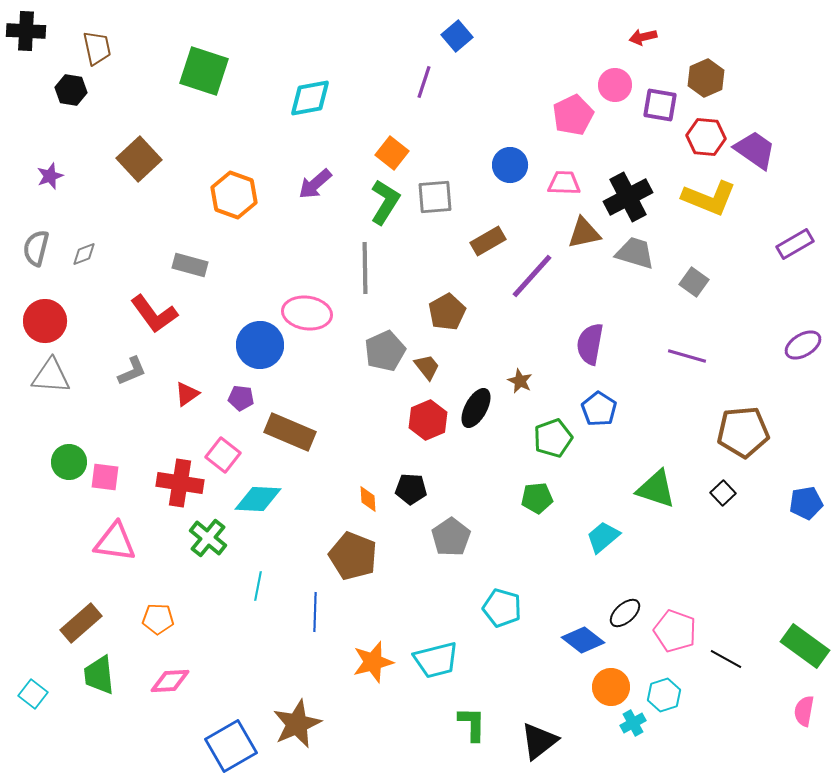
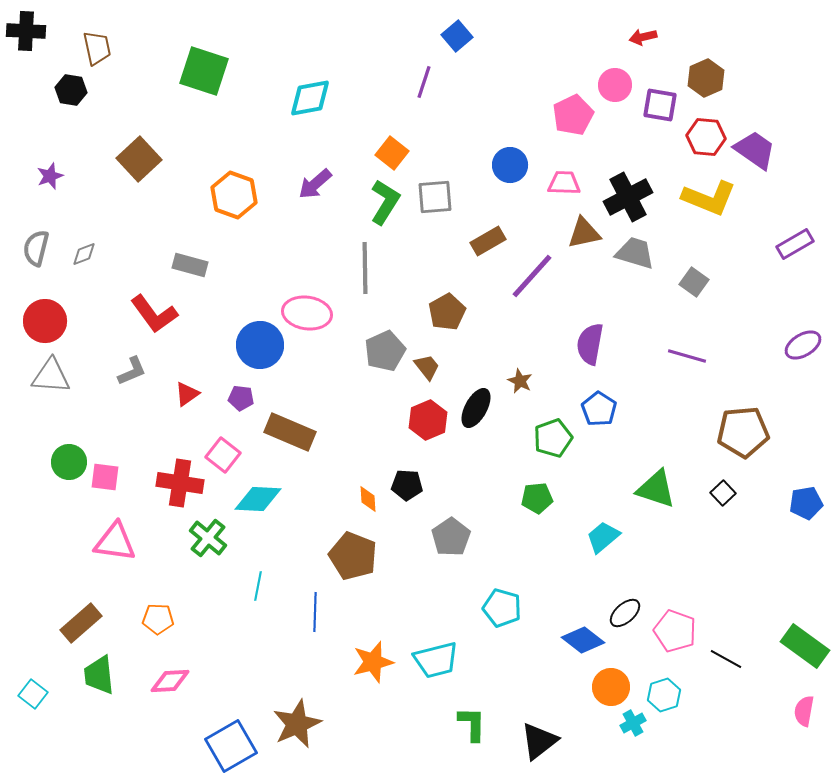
black pentagon at (411, 489): moved 4 px left, 4 px up
